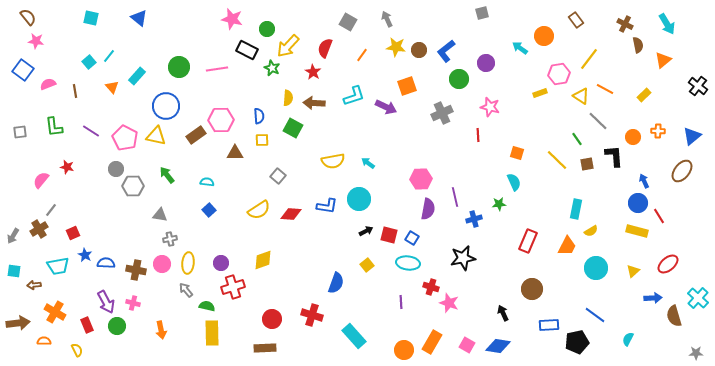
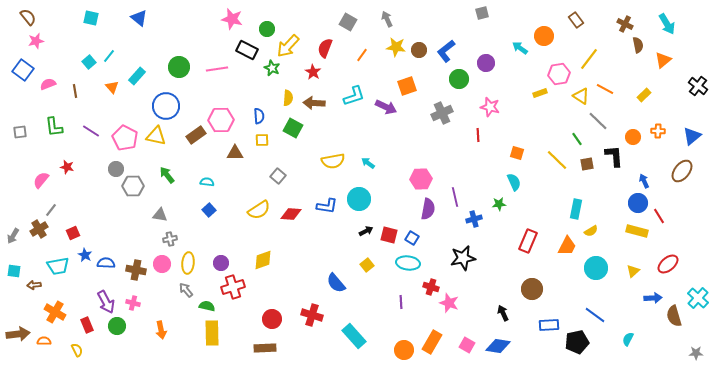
pink star at (36, 41): rotated 21 degrees counterclockwise
blue semicircle at (336, 283): rotated 120 degrees clockwise
brown arrow at (18, 323): moved 11 px down
